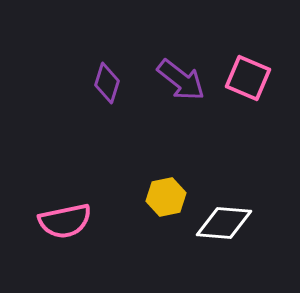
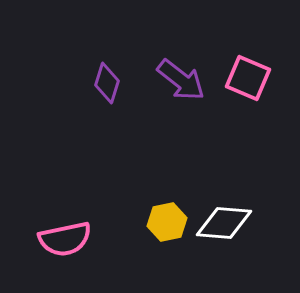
yellow hexagon: moved 1 px right, 25 px down
pink semicircle: moved 18 px down
